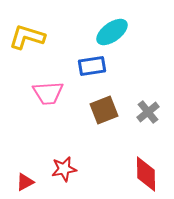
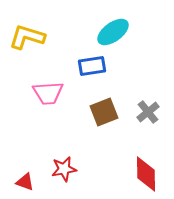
cyan ellipse: moved 1 px right
brown square: moved 2 px down
red triangle: rotated 48 degrees clockwise
